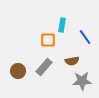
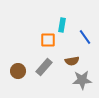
gray star: moved 1 px up
